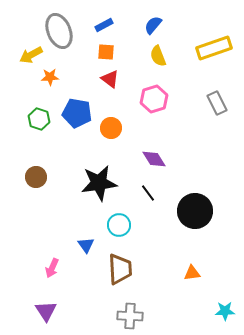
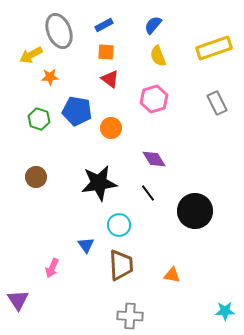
blue pentagon: moved 2 px up
brown trapezoid: moved 1 px right, 4 px up
orange triangle: moved 20 px left, 2 px down; rotated 18 degrees clockwise
purple triangle: moved 28 px left, 11 px up
